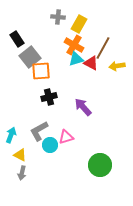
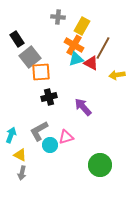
yellow rectangle: moved 3 px right, 2 px down
yellow arrow: moved 9 px down
orange square: moved 1 px down
